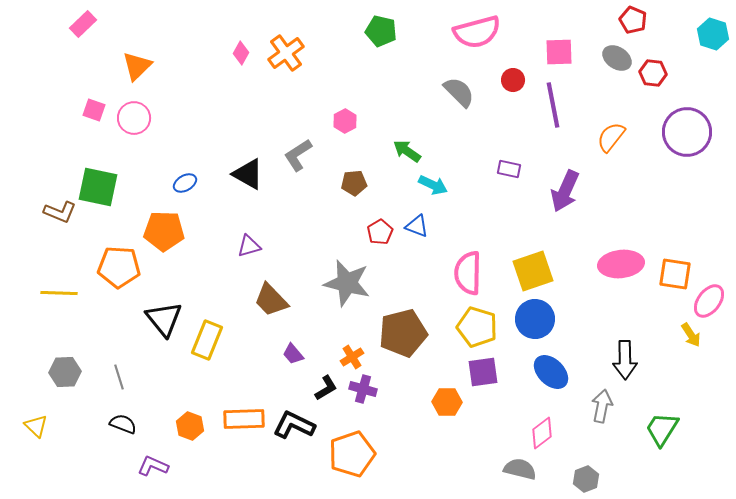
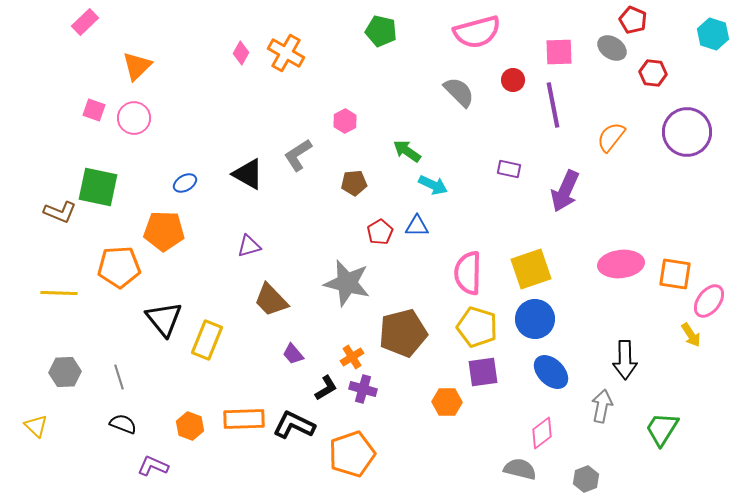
pink rectangle at (83, 24): moved 2 px right, 2 px up
orange cross at (286, 53): rotated 24 degrees counterclockwise
gray ellipse at (617, 58): moved 5 px left, 10 px up
blue triangle at (417, 226): rotated 20 degrees counterclockwise
orange pentagon at (119, 267): rotated 6 degrees counterclockwise
yellow square at (533, 271): moved 2 px left, 2 px up
